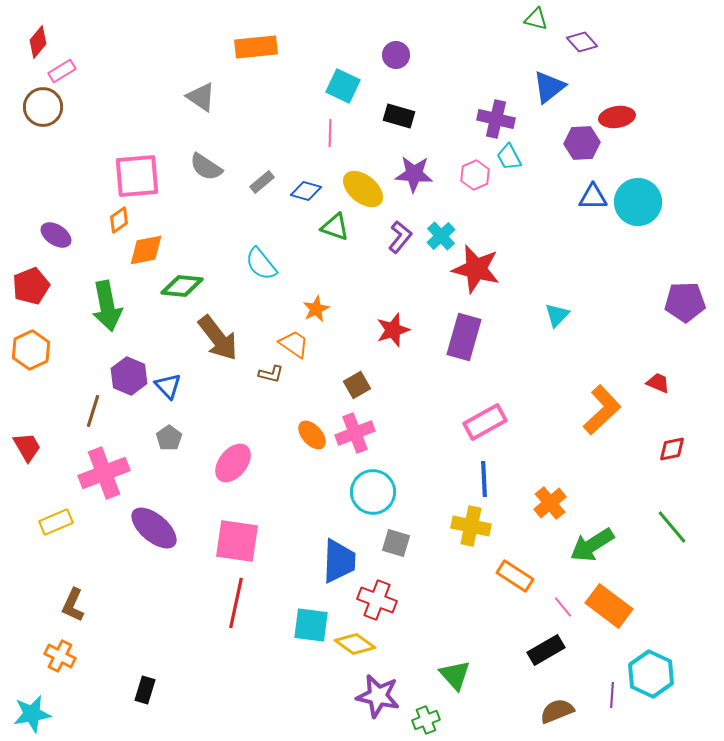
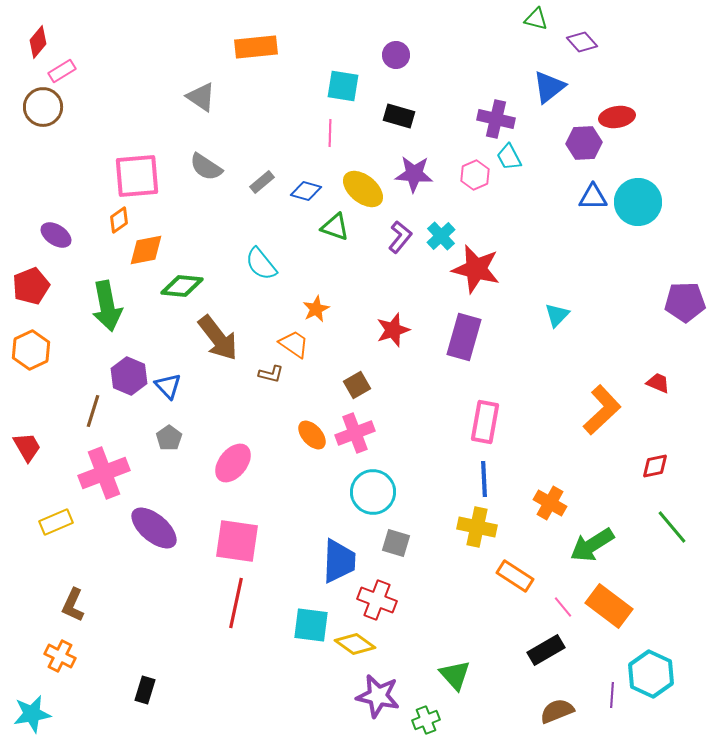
cyan square at (343, 86): rotated 16 degrees counterclockwise
purple hexagon at (582, 143): moved 2 px right
pink rectangle at (485, 422): rotated 51 degrees counterclockwise
red diamond at (672, 449): moved 17 px left, 17 px down
orange cross at (550, 503): rotated 20 degrees counterclockwise
yellow cross at (471, 526): moved 6 px right, 1 px down
